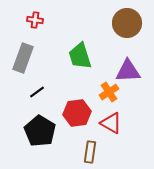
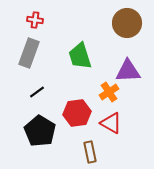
gray rectangle: moved 6 px right, 5 px up
brown rectangle: rotated 20 degrees counterclockwise
